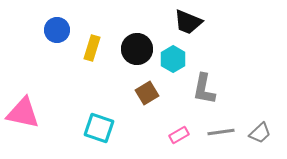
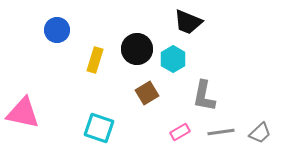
yellow rectangle: moved 3 px right, 12 px down
gray L-shape: moved 7 px down
pink rectangle: moved 1 px right, 3 px up
